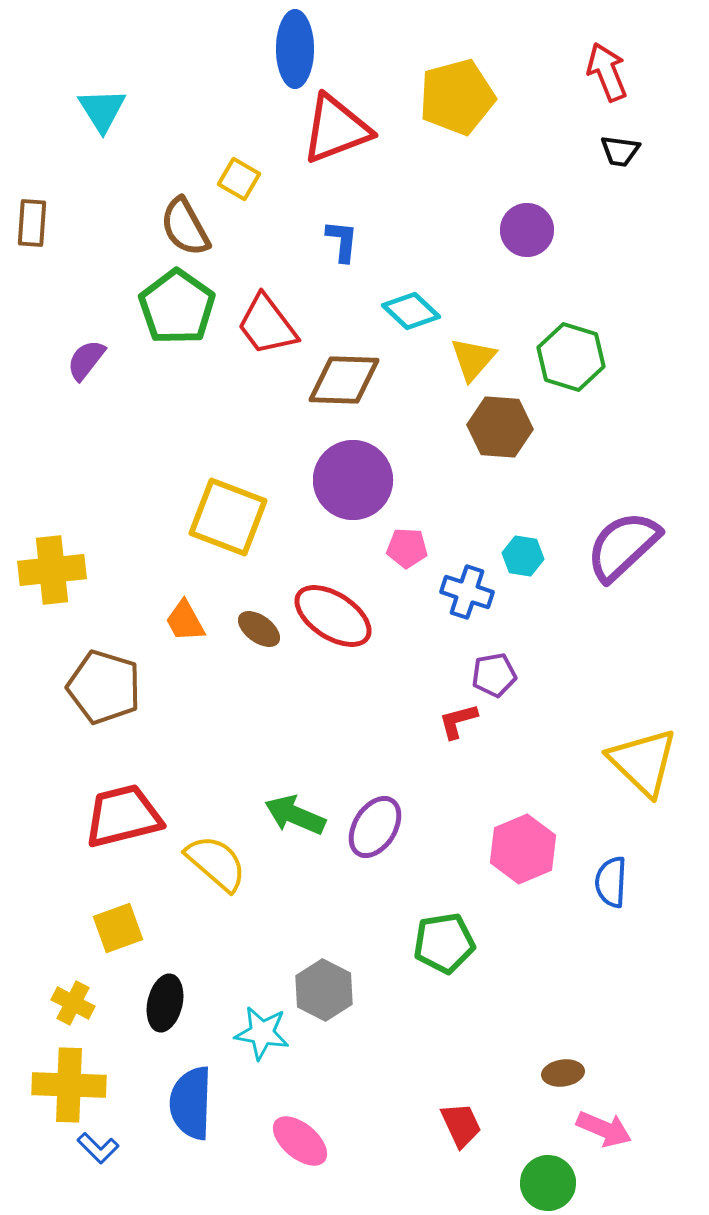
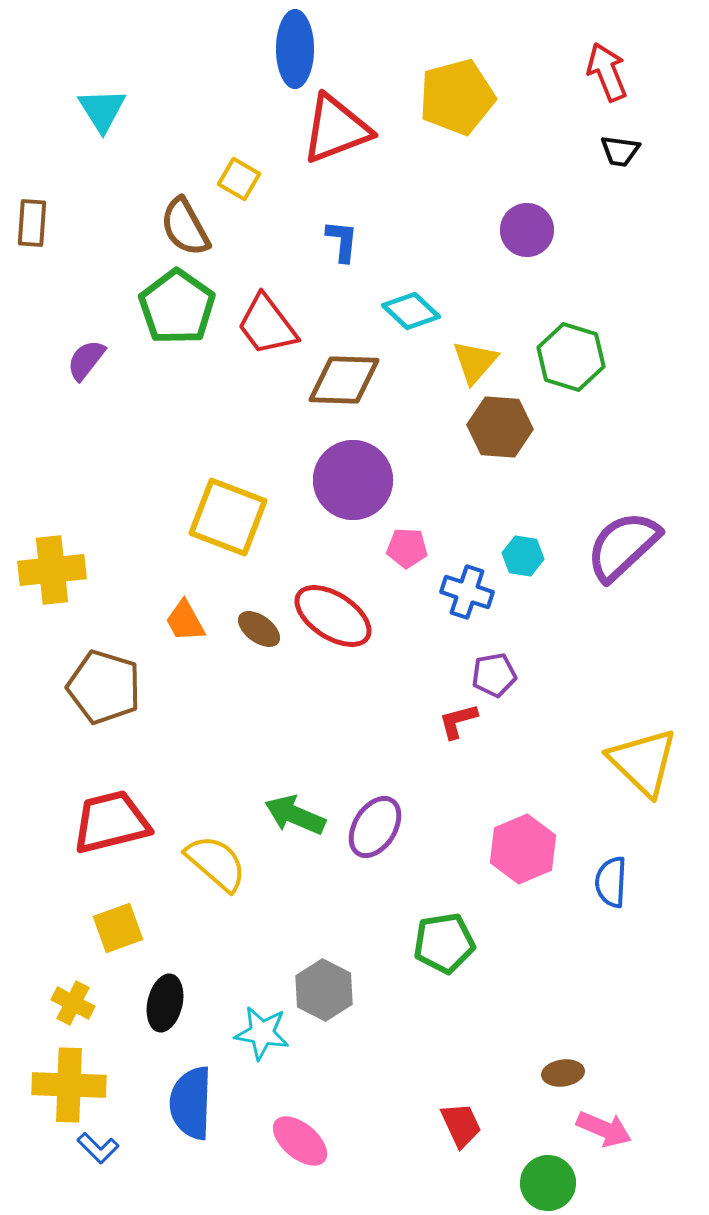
yellow triangle at (473, 359): moved 2 px right, 3 px down
red trapezoid at (123, 816): moved 12 px left, 6 px down
